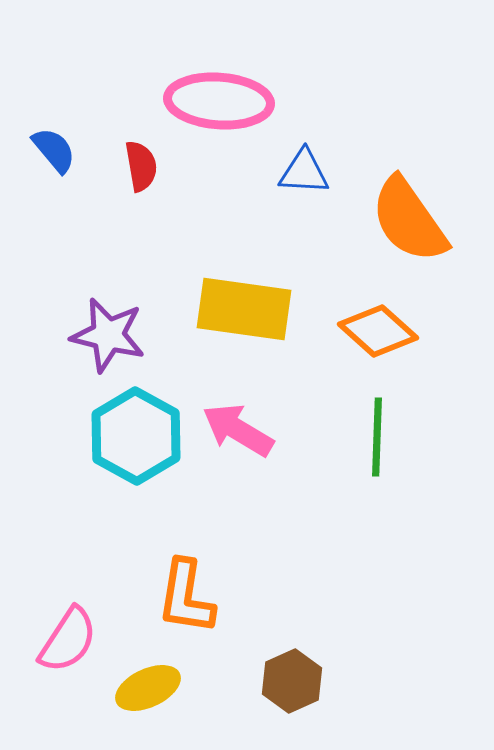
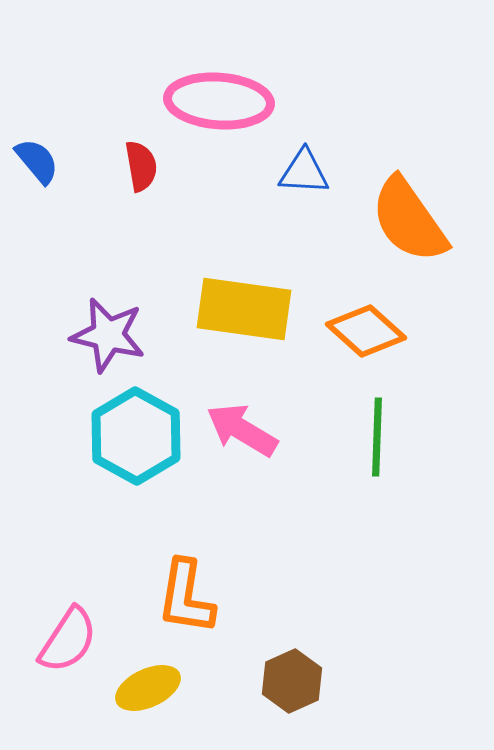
blue semicircle: moved 17 px left, 11 px down
orange diamond: moved 12 px left
pink arrow: moved 4 px right
